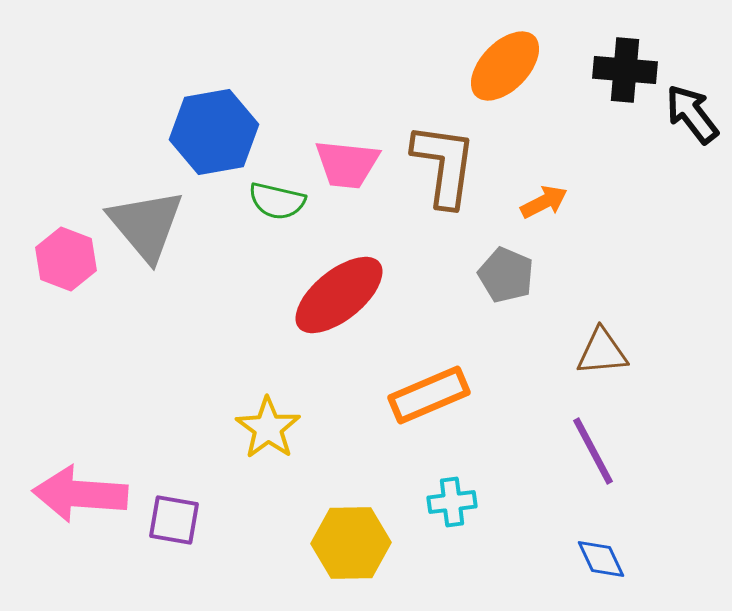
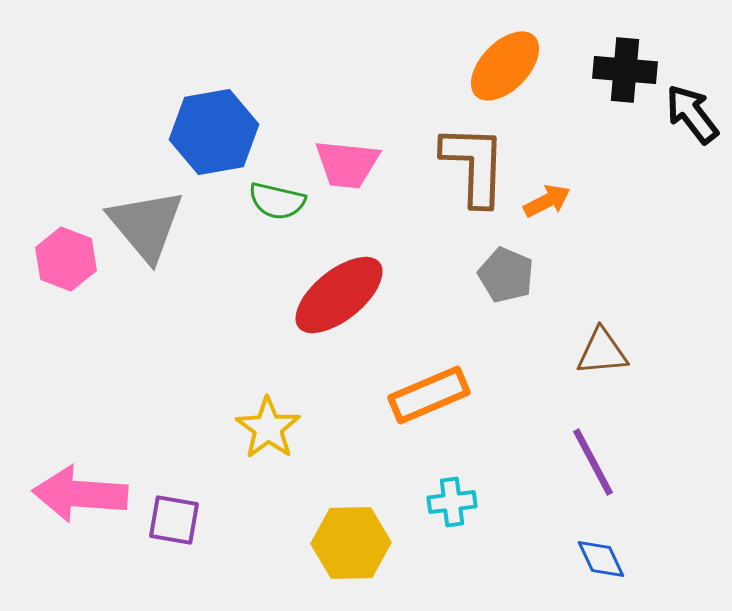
brown L-shape: moved 30 px right; rotated 6 degrees counterclockwise
orange arrow: moved 3 px right, 1 px up
purple line: moved 11 px down
